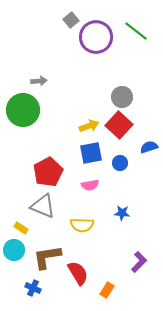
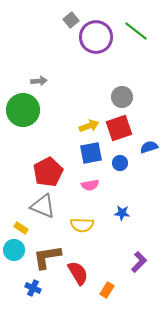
red square: moved 3 px down; rotated 28 degrees clockwise
